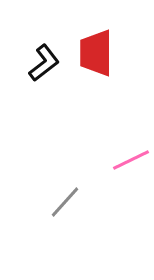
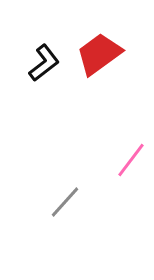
red trapezoid: moved 3 px right, 1 px down; rotated 54 degrees clockwise
pink line: rotated 27 degrees counterclockwise
